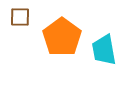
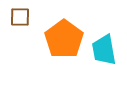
orange pentagon: moved 2 px right, 2 px down
